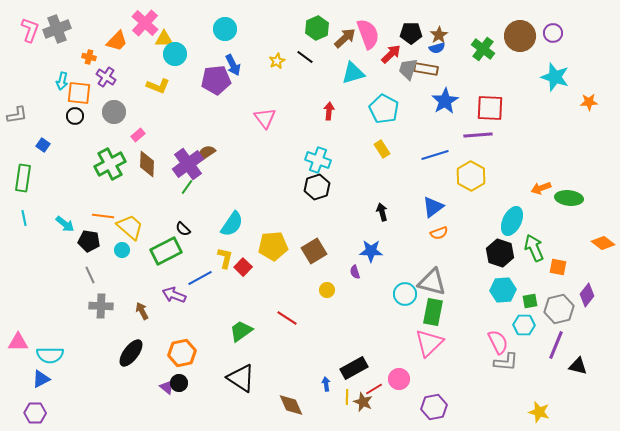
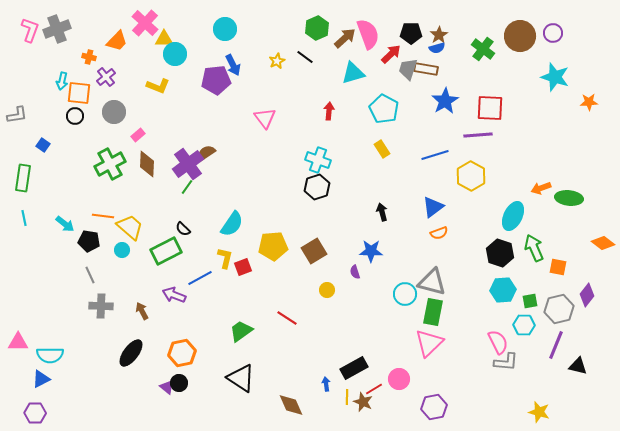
purple cross at (106, 77): rotated 18 degrees clockwise
cyan ellipse at (512, 221): moved 1 px right, 5 px up
red square at (243, 267): rotated 24 degrees clockwise
